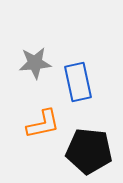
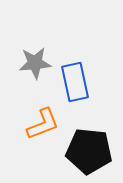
blue rectangle: moved 3 px left
orange L-shape: rotated 9 degrees counterclockwise
